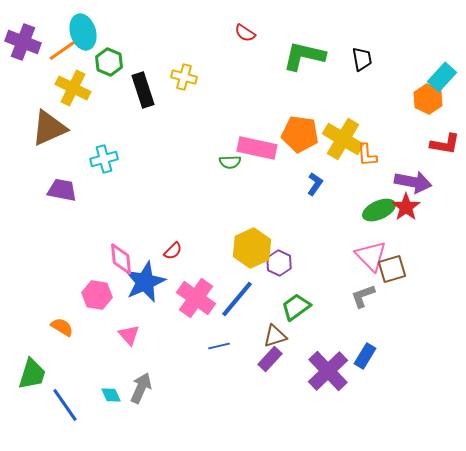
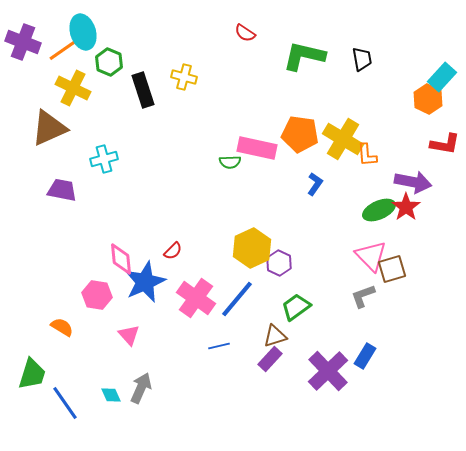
blue line at (65, 405): moved 2 px up
